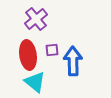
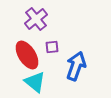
purple square: moved 3 px up
red ellipse: moved 1 px left; rotated 24 degrees counterclockwise
blue arrow: moved 3 px right, 5 px down; rotated 20 degrees clockwise
